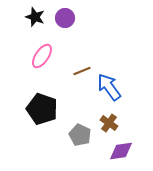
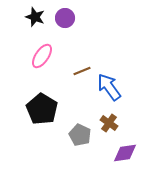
black pentagon: rotated 12 degrees clockwise
purple diamond: moved 4 px right, 2 px down
